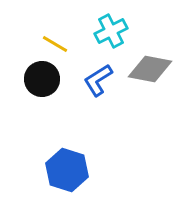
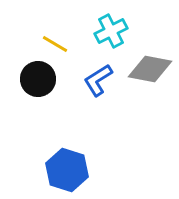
black circle: moved 4 px left
